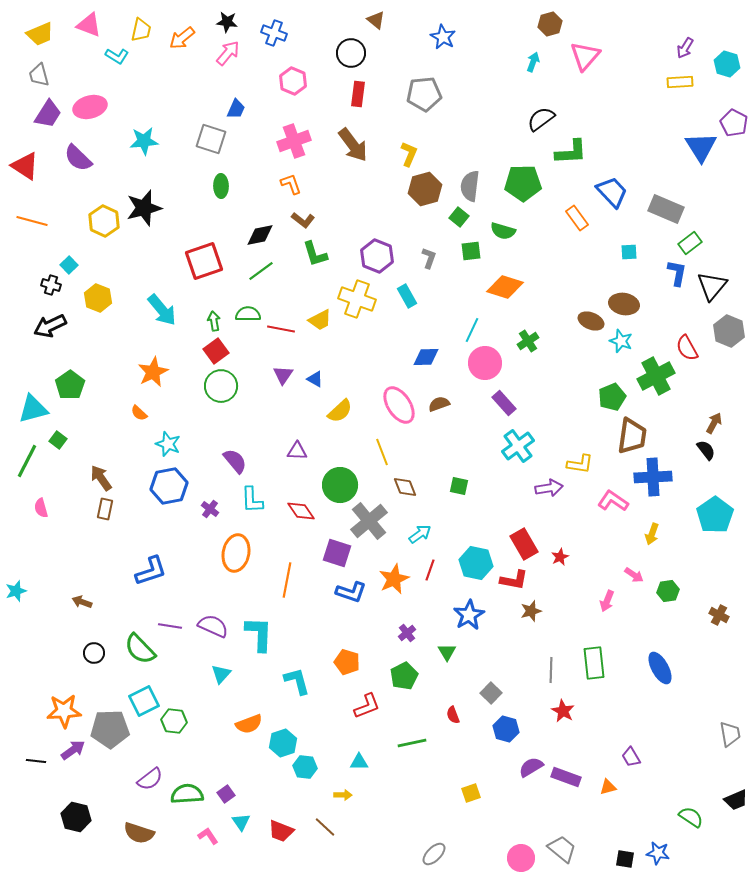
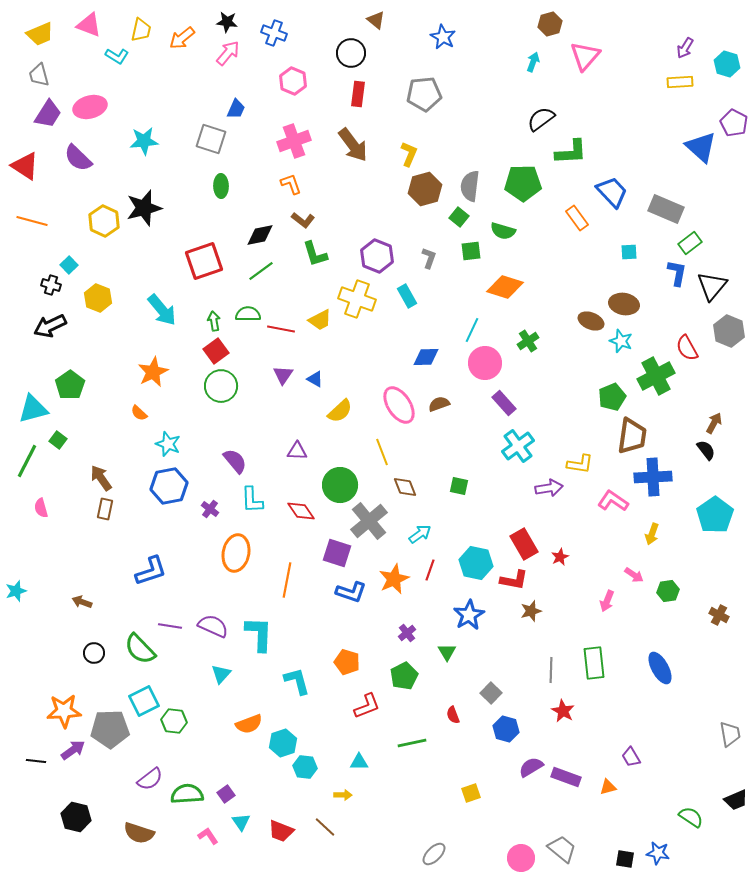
blue triangle at (701, 147): rotated 16 degrees counterclockwise
